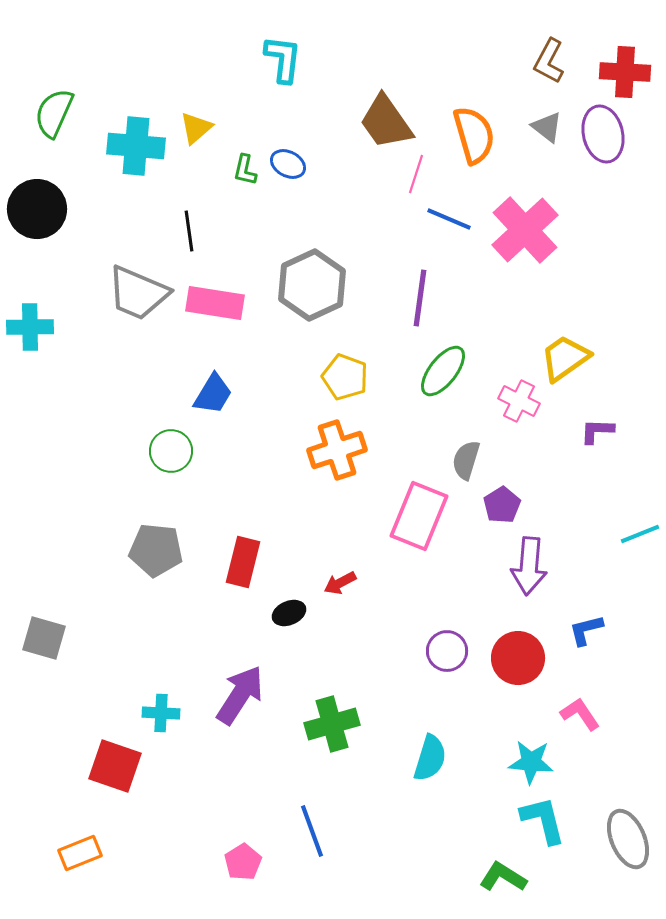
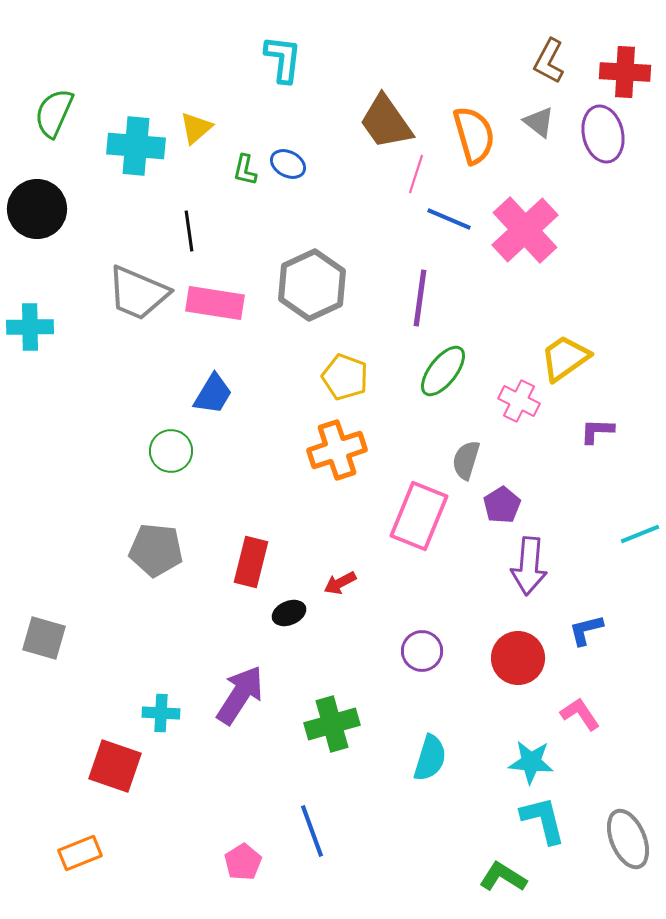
gray triangle at (547, 127): moved 8 px left, 5 px up
red rectangle at (243, 562): moved 8 px right
purple circle at (447, 651): moved 25 px left
